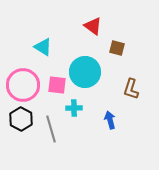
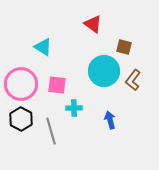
red triangle: moved 2 px up
brown square: moved 7 px right, 1 px up
cyan circle: moved 19 px right, 1 px up
pink circle: moved 2 px left, 1 px up
brown L-shape: moved 2 px right, 9 px up; rotated 20 degrees clockwise
gray line: moved 2 px down
